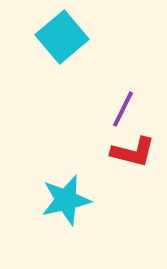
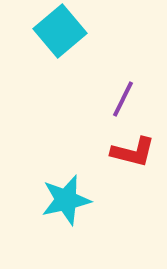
cyan square: moved 2 px left, 6 px up
purple line: moved 10 px up
